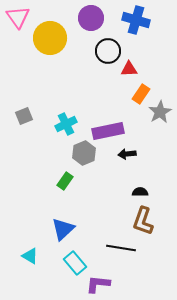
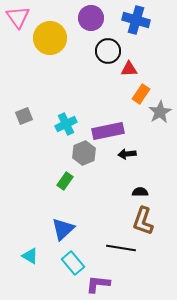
cyan rectangle: moved 2 px left
